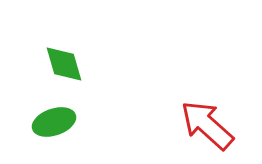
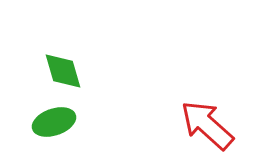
green diamond: moved 1 px left, 7 px down
